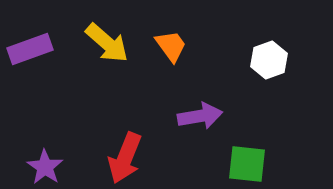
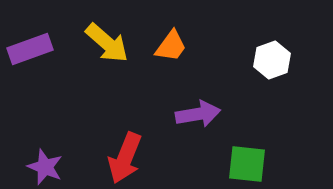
orange trapezoid: rotated 72 degrees clockwise
white hexagon: moved 3 px right
purple arrow: moved 2 px left, 2 px up
purple star: rotated 12 degrees counterclockwise
